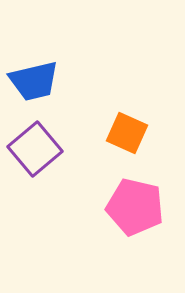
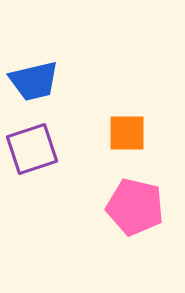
orange square: rotated 24 degrees counterclockwise
purple square: moved 3 px left; rotated 22 degrees clockwise
